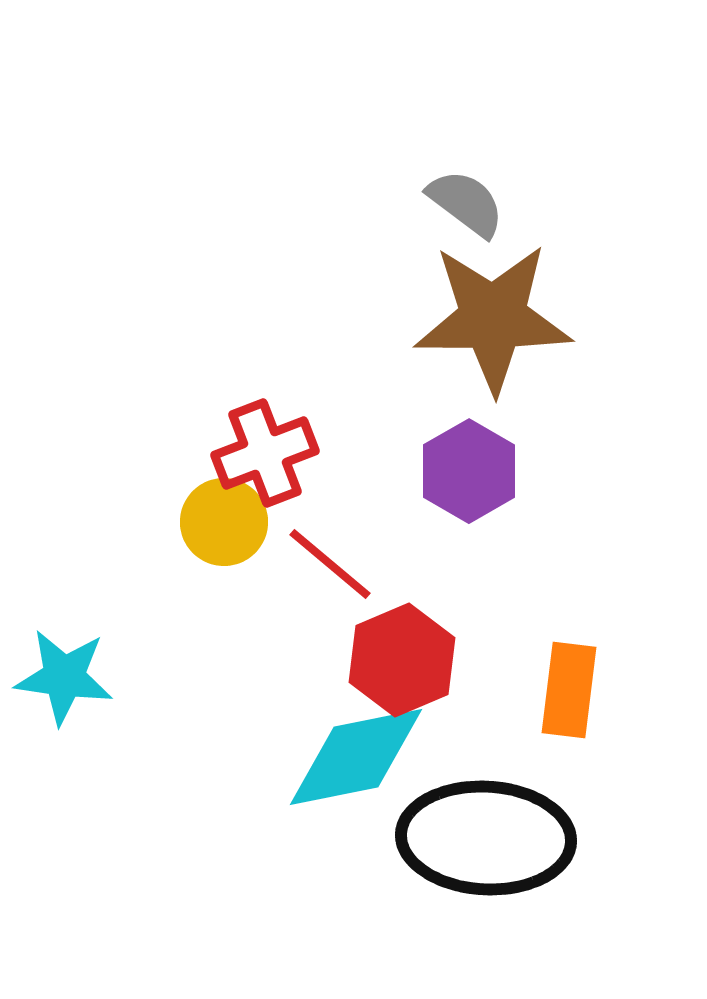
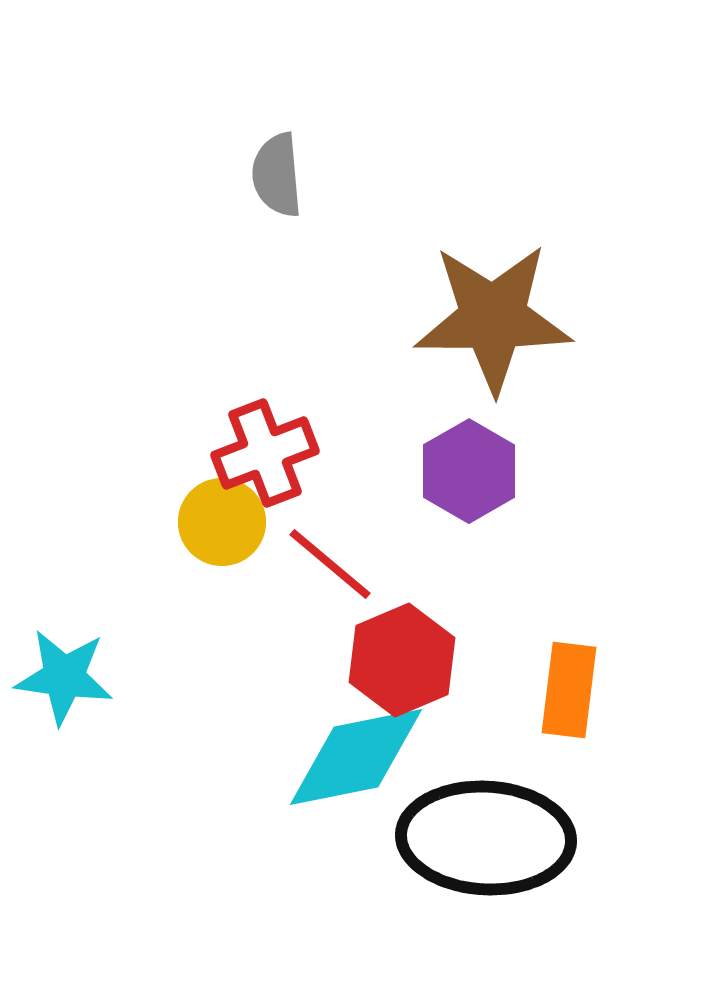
gray semicircle: moved 189 px left, 28 px up; rotated 132 degrees counterclockwise
yellow circle: moved 2 px left
